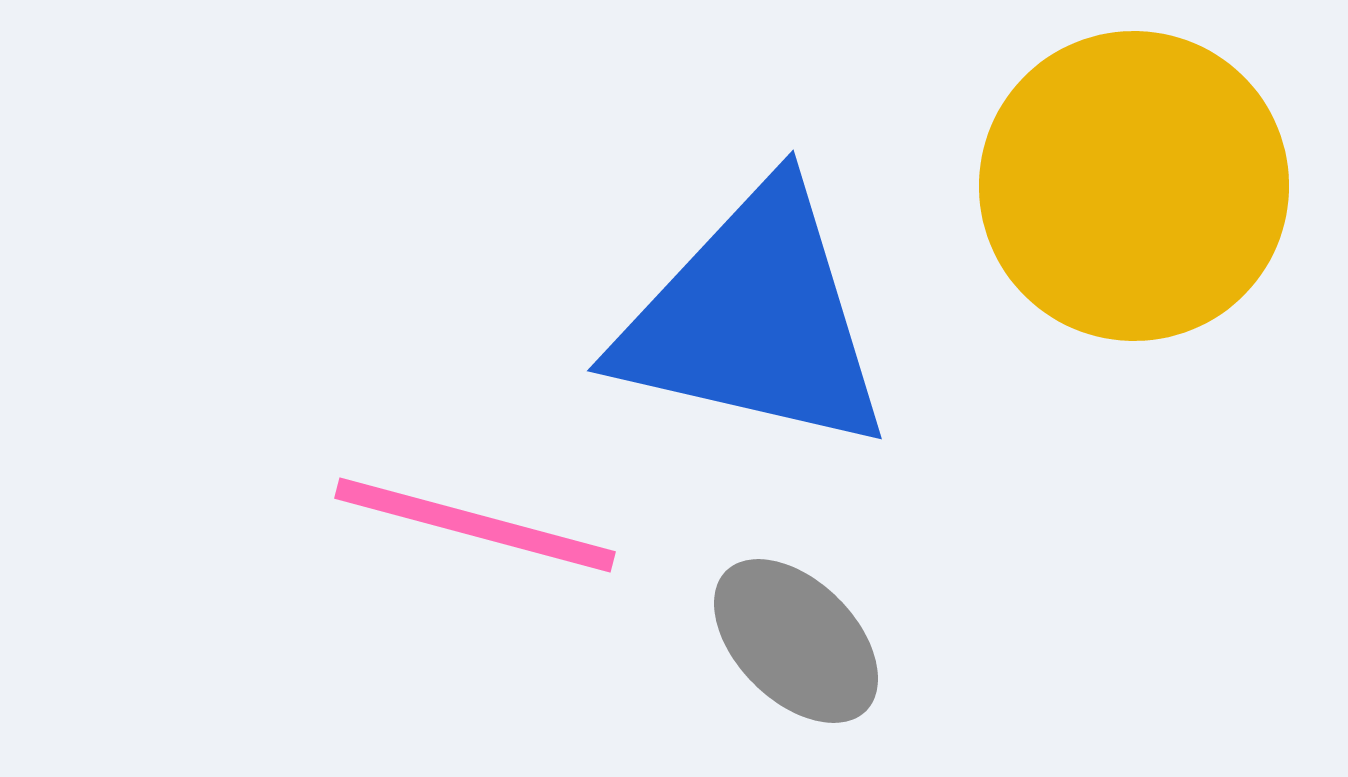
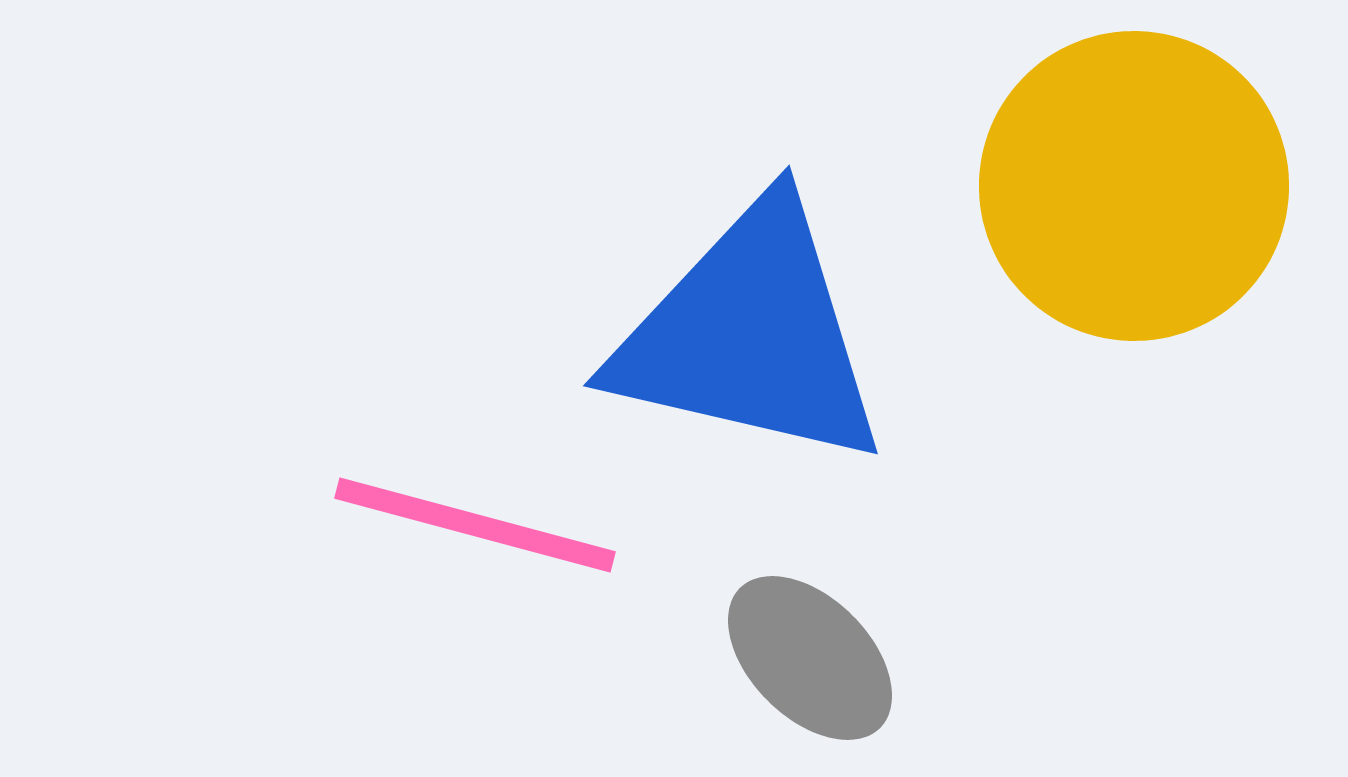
blue triangle: moved 4 px left, 15 px down
gray ellipse: moved 14 px right, 17 px down
